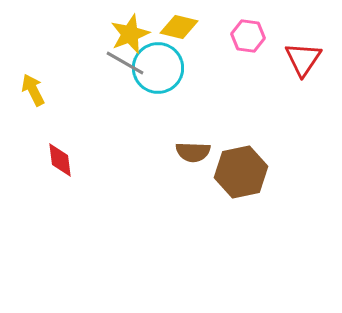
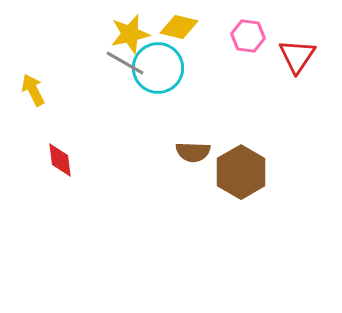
yellow star: rotated 9 degrees clockwise
red triangle: moved 6 px left, 3 px up
brown hexagon: rotated 18 degrees counterclockwise
